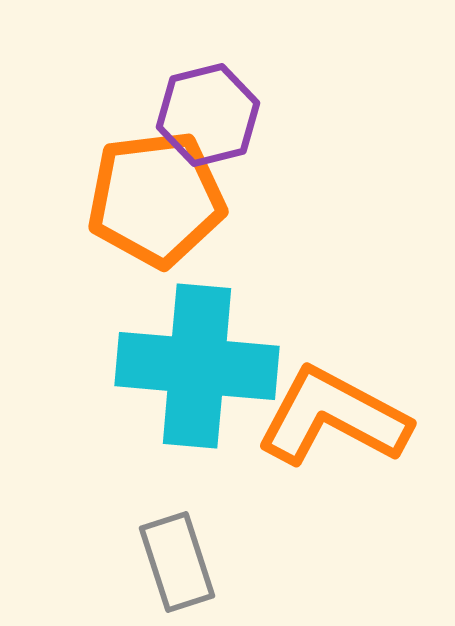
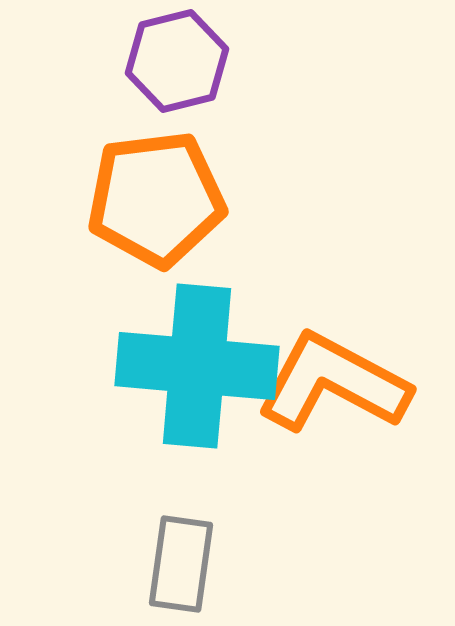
purple hexagon: moved 31 px left, 54 px up
orange L-shape: moved 34 px up
gray rectangle: moved 4 px right, 2 px down; rotated 26 degrees clockwise
